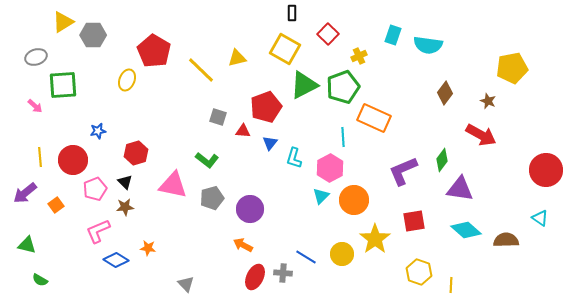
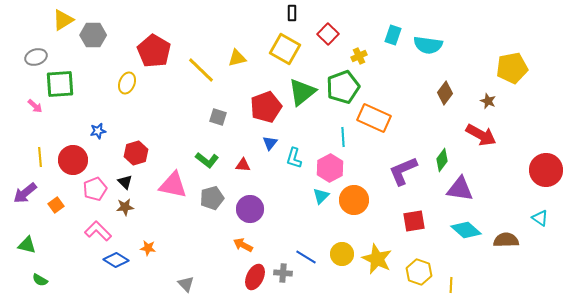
yellow triangle at (63, 22): moved 2 px up
yellow ellipse at (127, 80): moved 3 px down
green square at (63, 85): moved 3 px left, 1 px up
green triangle at (304, 85): moved 2 px left, 7 px down; rotated 12 degrees counterclockwise
red triangle at (243, 131): moved 34 px down
pink L-shape at (98, 231): rotated 68 degrees clockwise
yellow star at (375, 239): moved 2 px right, 20 px down; rotated 12 degrees counterclockwise
